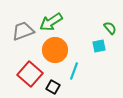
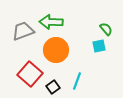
green arrow: rotated 35 degrees clockwise
green semicircle: moved 4 px left, 1 px down
orange circle: moved 1 px right
cyan line: moved 3 px right, 10 px down
black square: rotated 24 degrees clockwise
